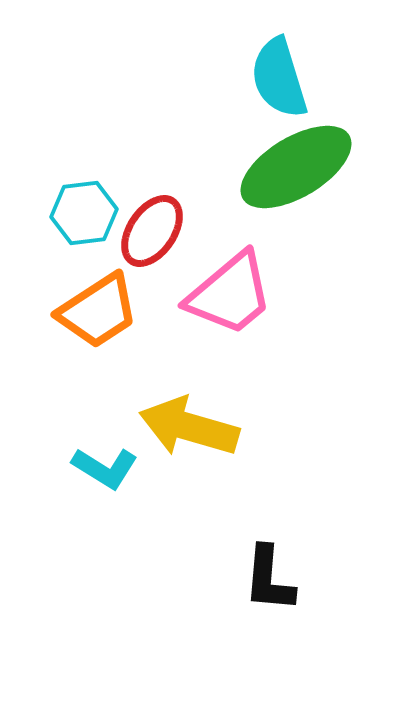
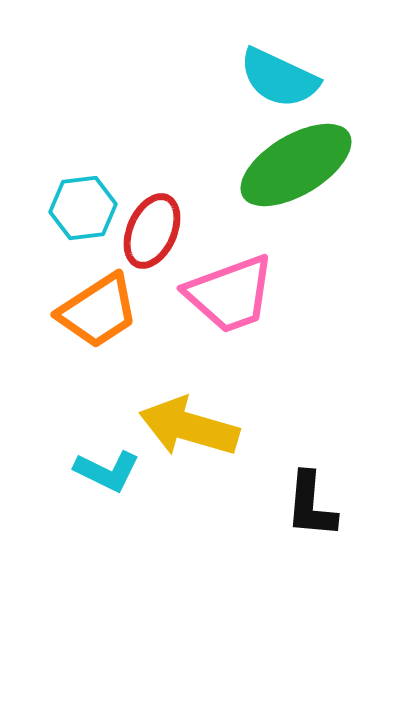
cyan semicircle: rotated 48 degrees counterclockwise
green ellipse: moved 2 px up
cyan hexagon: moved 1 px left, 5 px up
red ellipse: rotated 10 degrees counterclockwise
pink trapezoid: rotated 20 degrees clockwise
cyan L-shape: moved 2 px right, 3 px down; rotated 6 degrees counterclockwise
black L-shape: moved 42 px right, 74 px up
